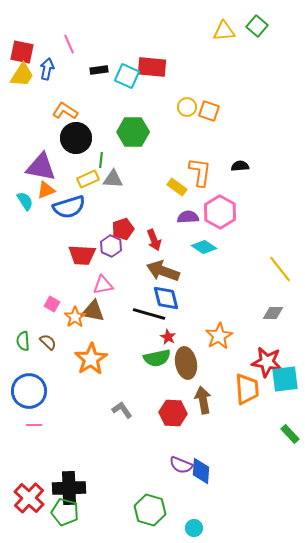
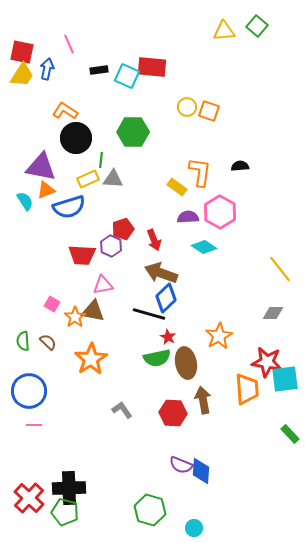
brown arrow at (163, 271): moved 2 px left, 2 px down
blue diamond at (166, 298): rotated 60 degrees clockwise
